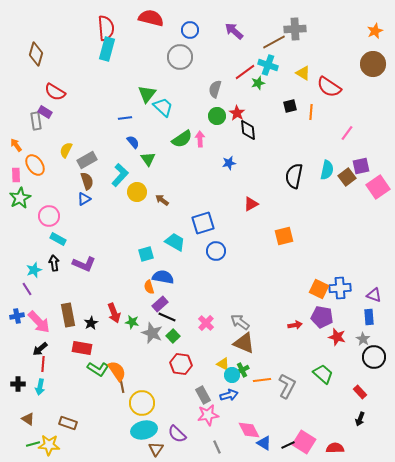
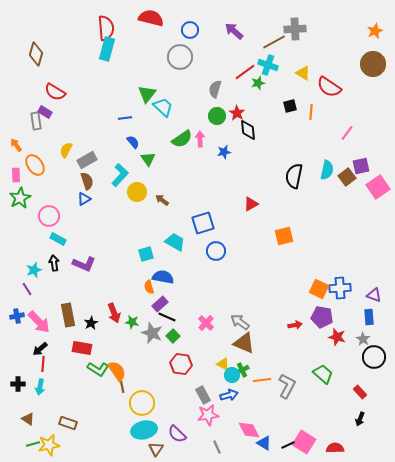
blue star at (229, 163): moved 5 px left, 11 px up
yellow star at (49, 445): rotated 15 degrees counterclockwise
